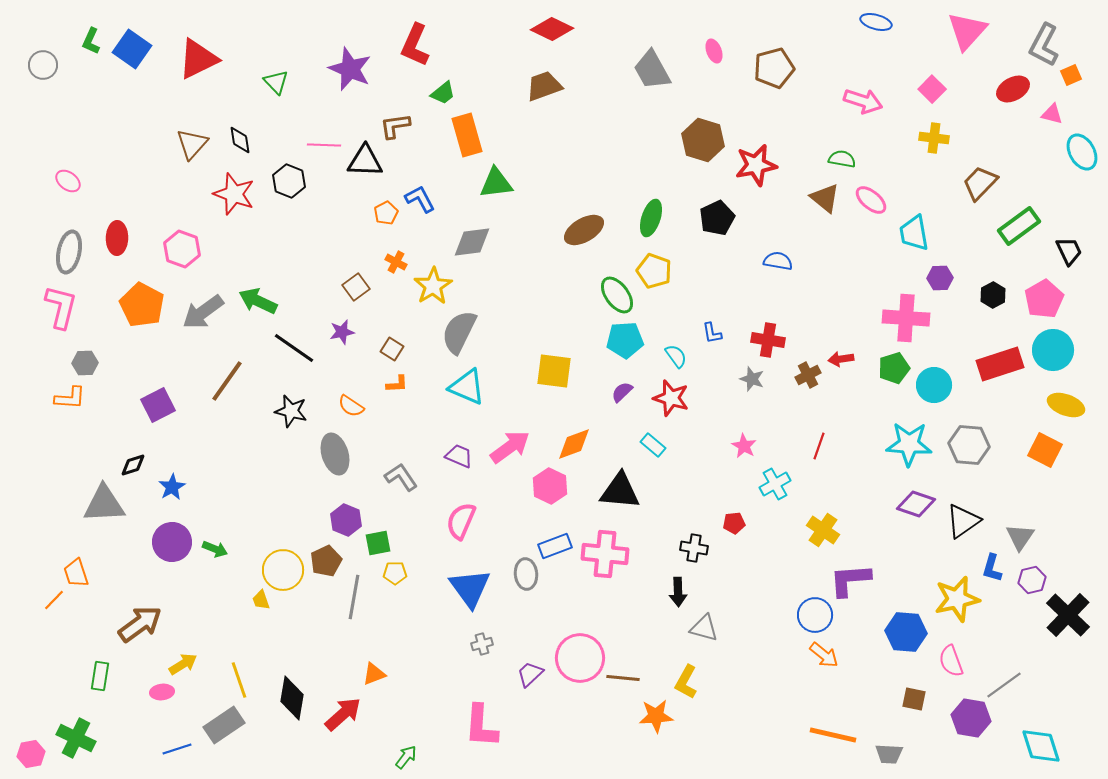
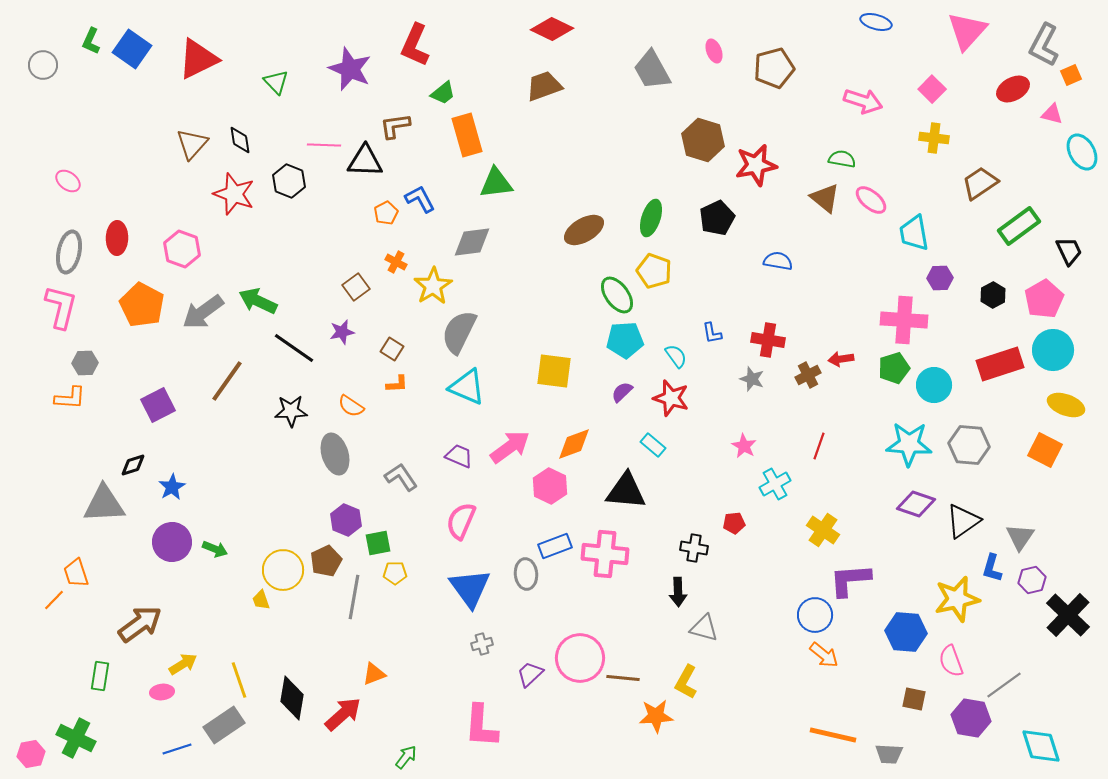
brown trapezoid at (980, 183): rotated 12 degrees clockwise
pink cross at (906, 318): moved 2 px left, 2 px down
black star at (291, 411): rotated 16 degrees counterclockwise
black triangle at (620, 491): moved 6 px right
